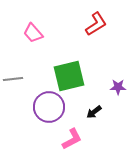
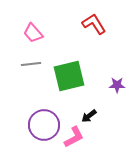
red L-shape: moved 2 px left; rotated 90 degrees counterclockwise
gray line: moved 18 px right, 15 px up
purple star: moved 1 px left, 2 px up
purple circle: moved 5 px left, 18 px down
black arrow: moved 5 px left, 4 px down
pink L-shape: moved 2 px right, 2 px up
